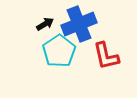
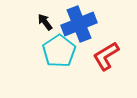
black arrow: moved 2 px up; rotated 96 degrees counterclockwise
red L-shape: rotated 72 degrees clockwise
